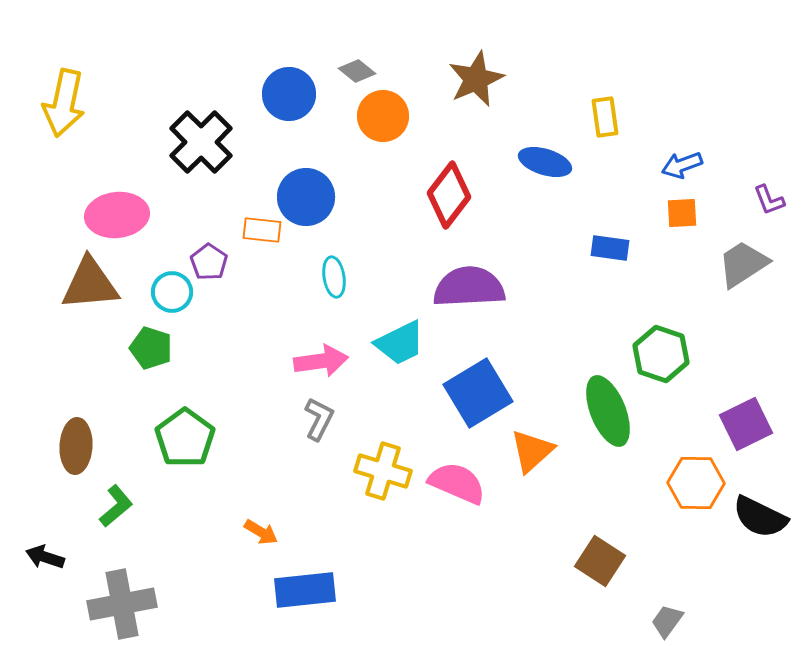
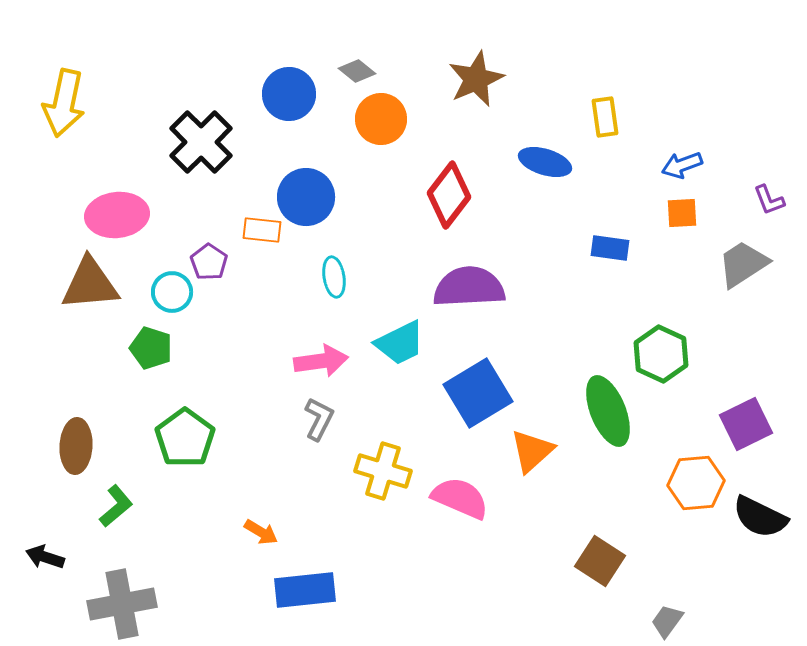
orange circle at (383, 116): moved 2 px left, 3 px down
green hexagon at (661, 354): rotated 6 degrees clockwise
pink semicircle at (457, 483): moved 3 px right, 15 px down
orange hexagon at (696, 483): rotated 6 degrees counterclockwise
